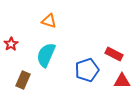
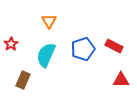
orange triangle: rotated 42 degrees clockwise
red rectangle: moved 8 px up
blue pentagon: moved 4 px left, 21 px up
red triangle: moved 1 px left, 1 px up
